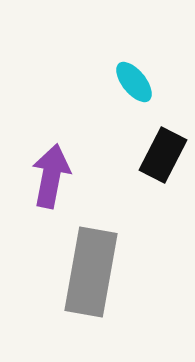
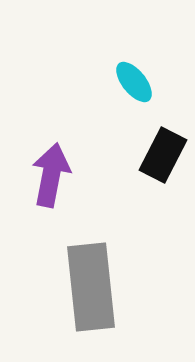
purple arrow: moved 1 px up
gray rectangle: moved 15 px down; rotated 16 degrees counterclockwise
